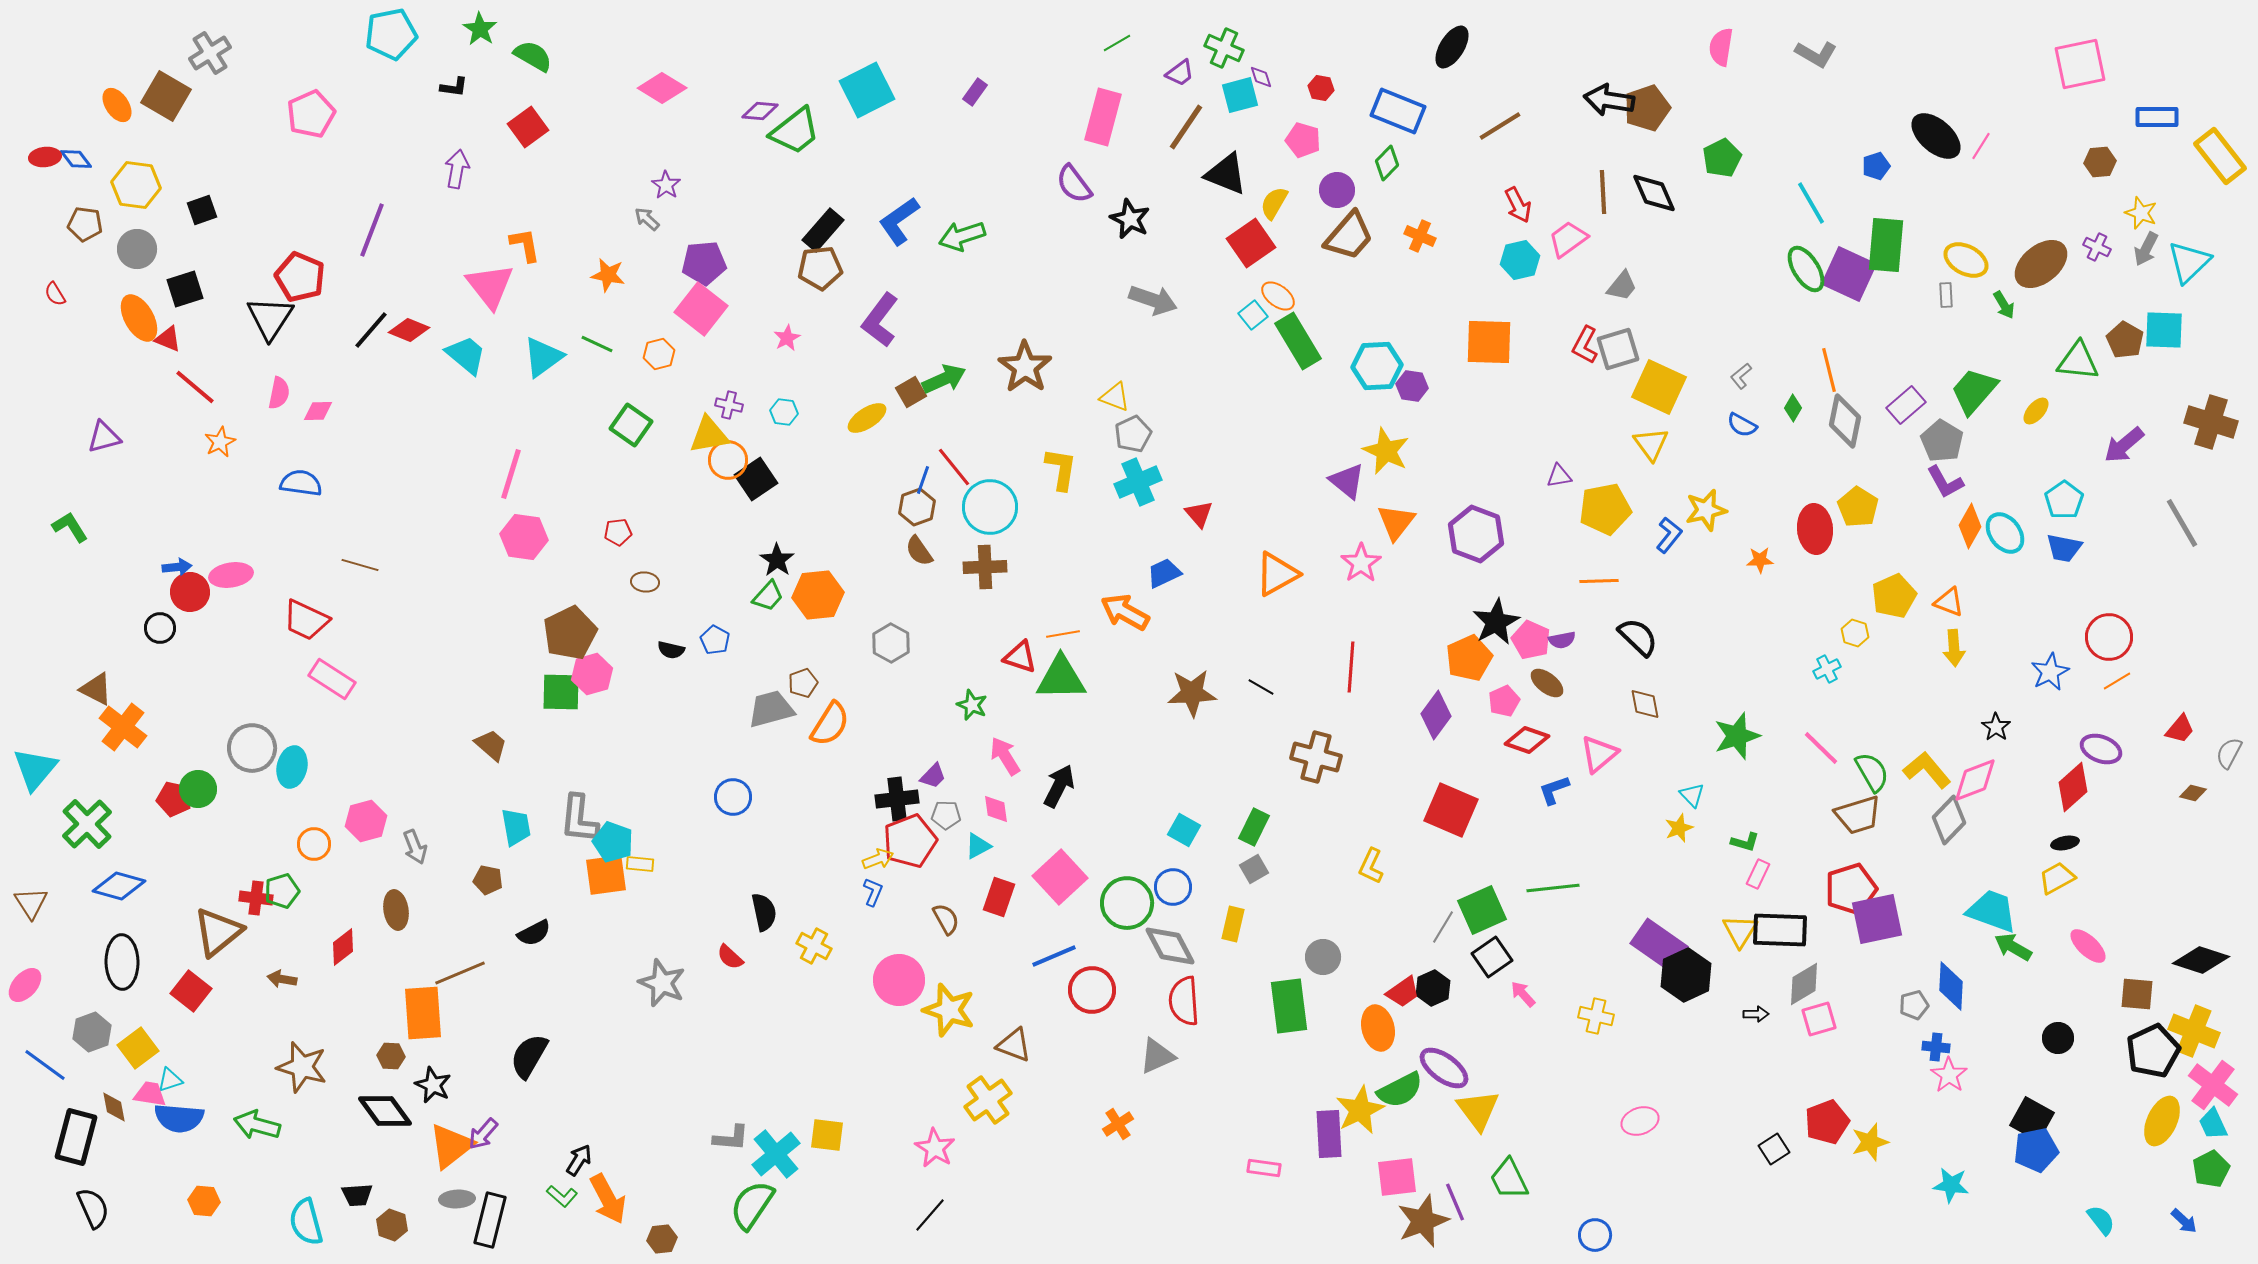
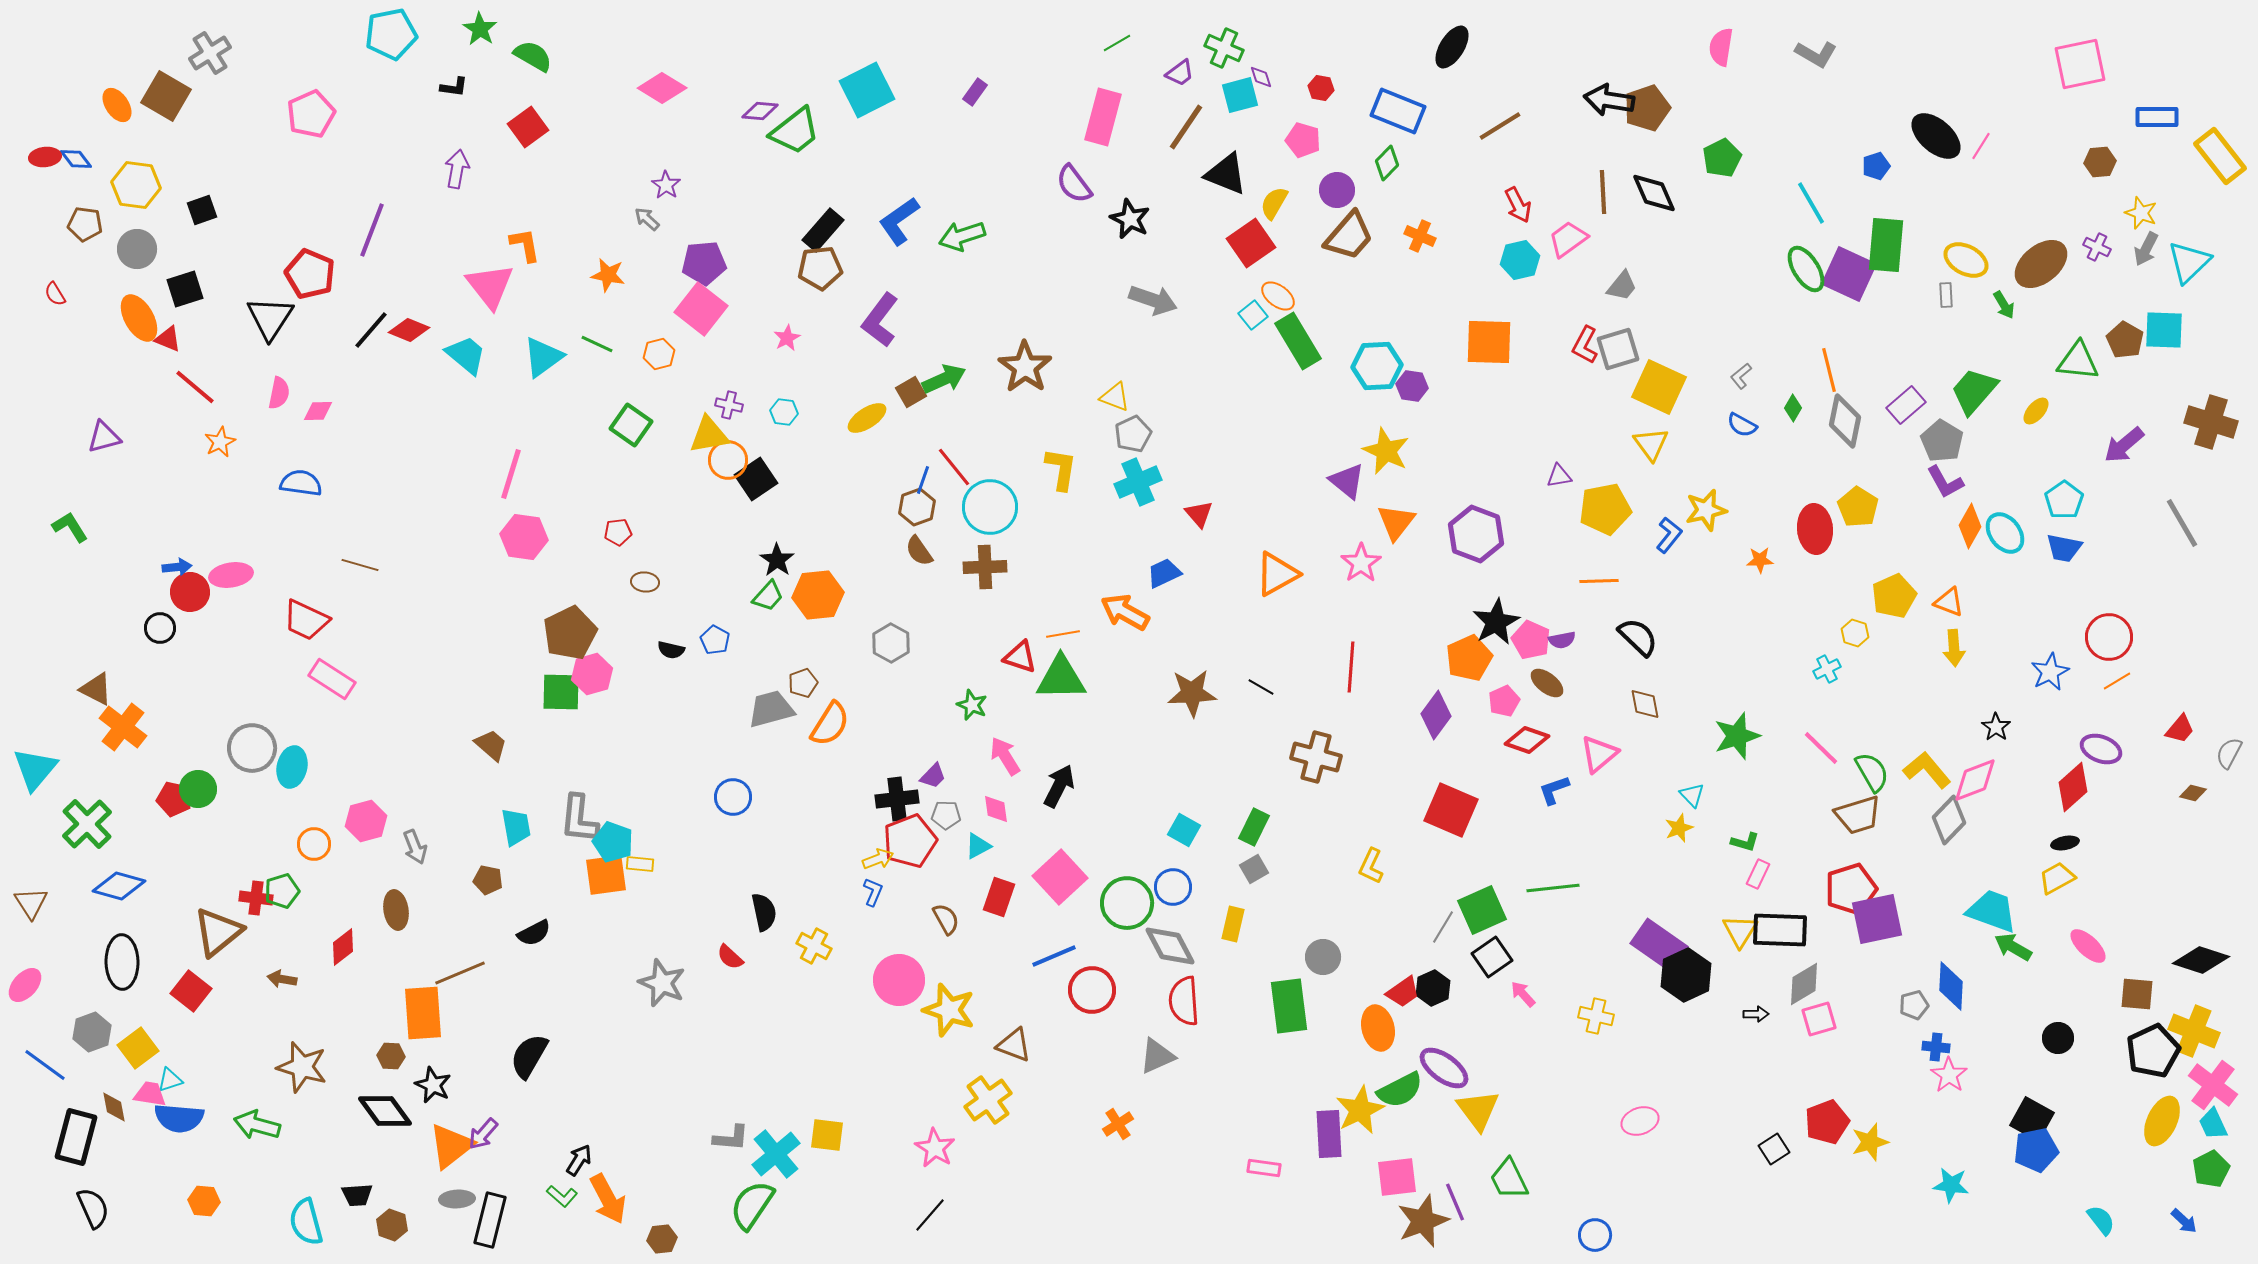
red pentagon at (300, 277): moved 10 px right, 3 px up
